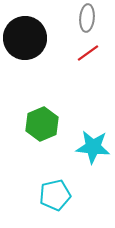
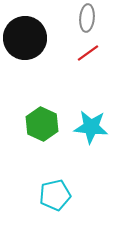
green hexagon: rotated 12 degrees counterclockwise
cyan star: moved 2 px left, 20 px up
